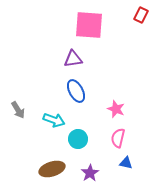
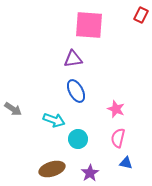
gray arrow: moved 5 px left, 1 px up; rotated 24 degrees counterclockwise
